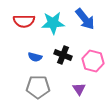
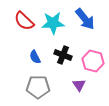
red semicircle: rotated 45 degrees clockwise
blue semicircle: rotated 48 degrees clockwise
purple triangle: moved 4 px up
